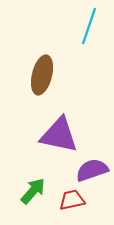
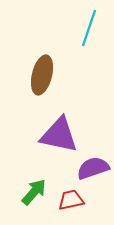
cyan line: moved 2 px down
purple semicircle: moved 1 px right, 2 px up
green arrow: moved 1 px right, 1 px down
red trapezoid: moved 1 px left
